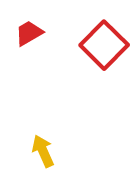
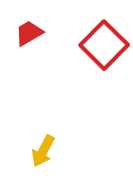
yellow arrow: rotated 128 degrees counterclockwise
